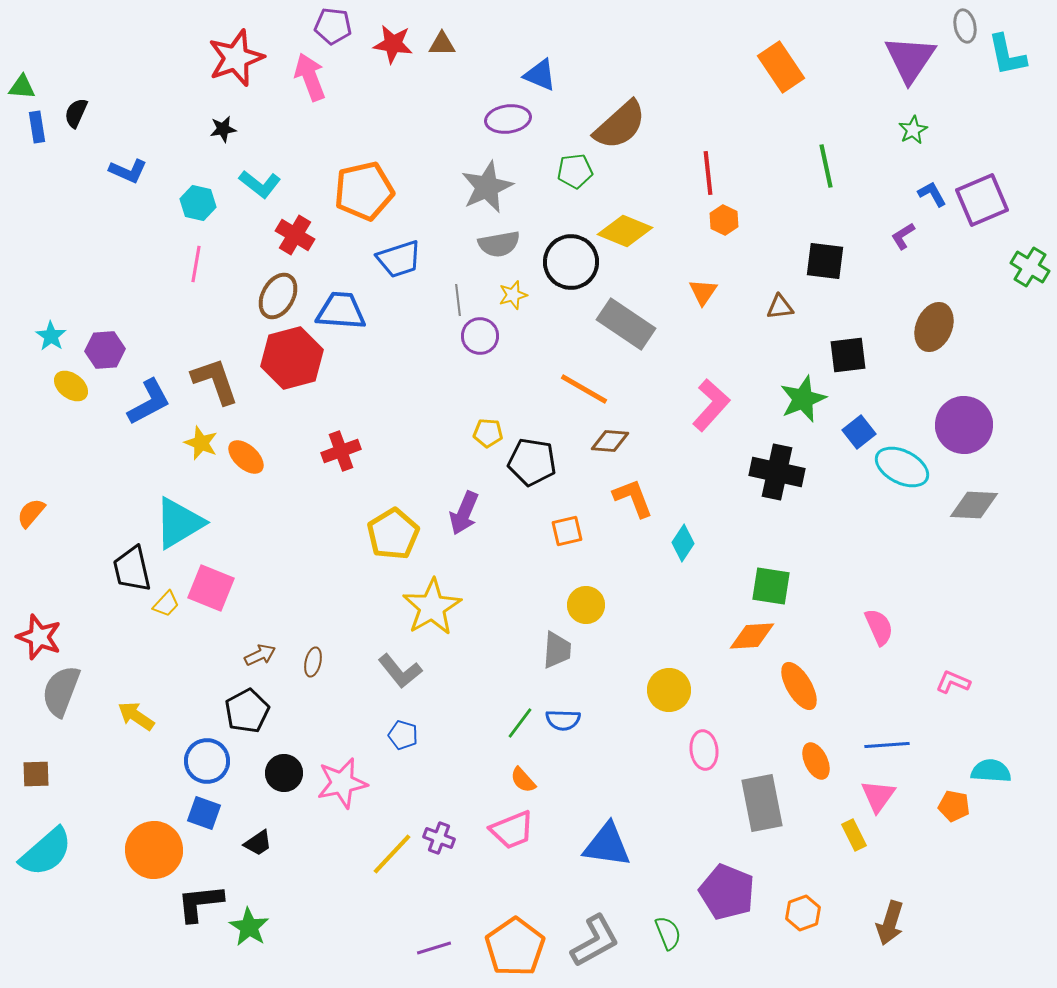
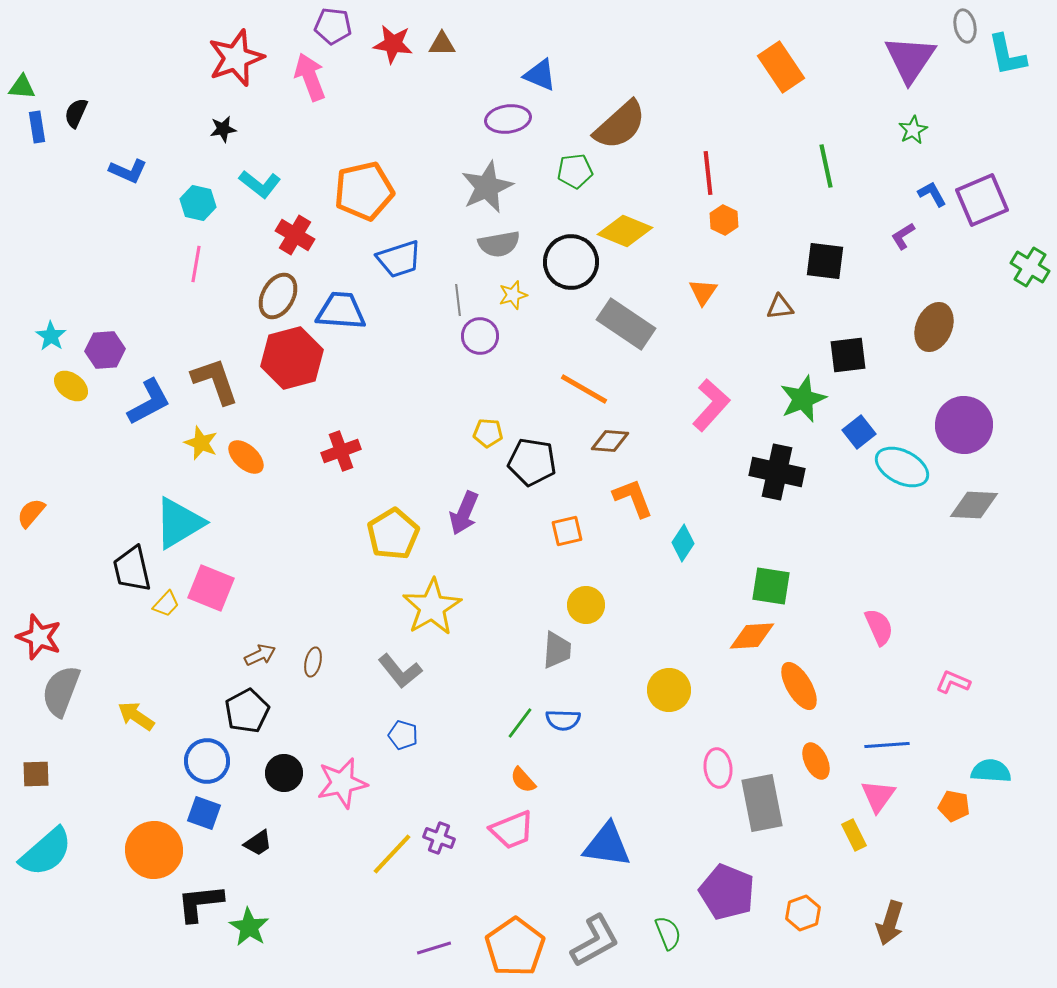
pink ellipse at (704, 750): moved 14 px right, 18 px down
